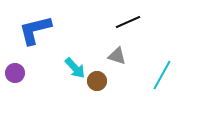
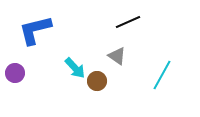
gray triangle: rotated 18 degrees clockwise
